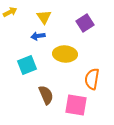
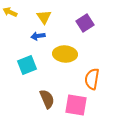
yellow arrow: rotated 128 degrees counterclockwise
brown semicircle: moved 1 px right, 4 px down
